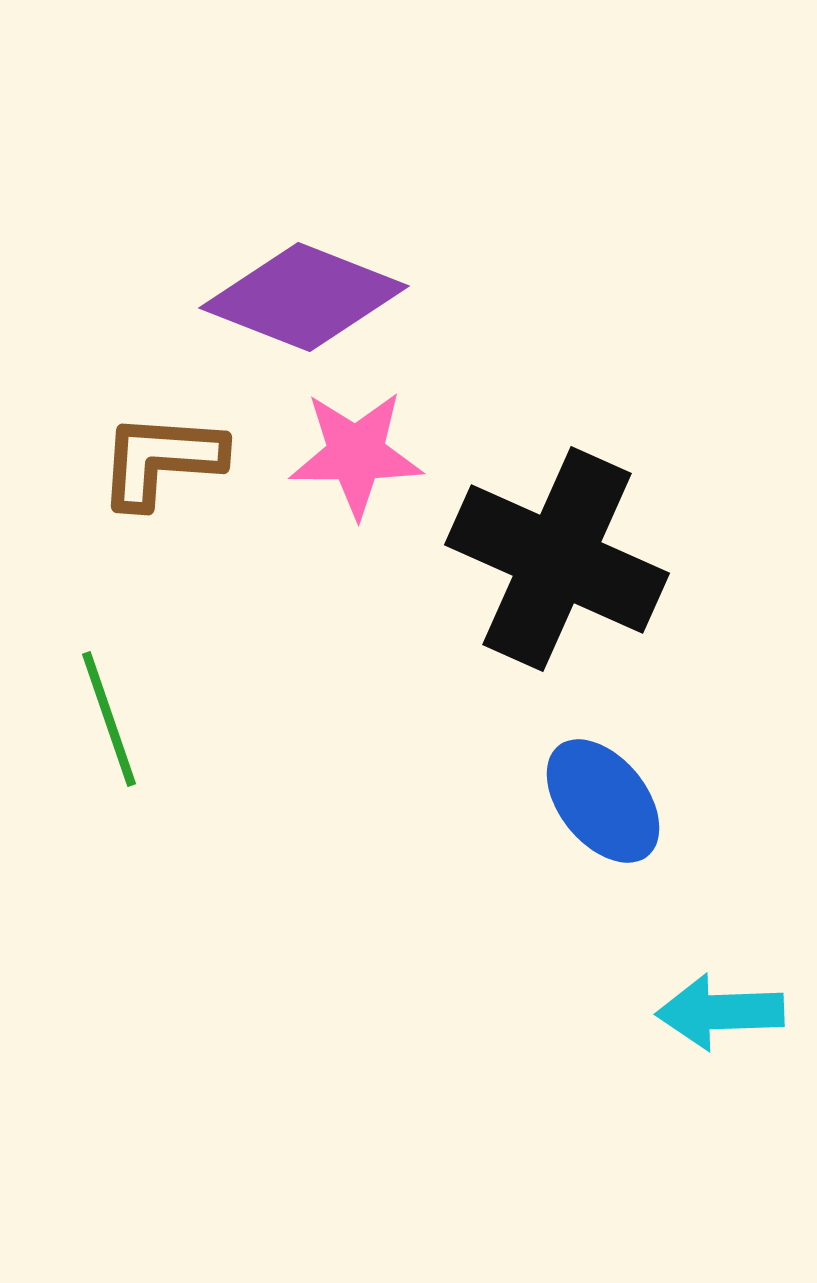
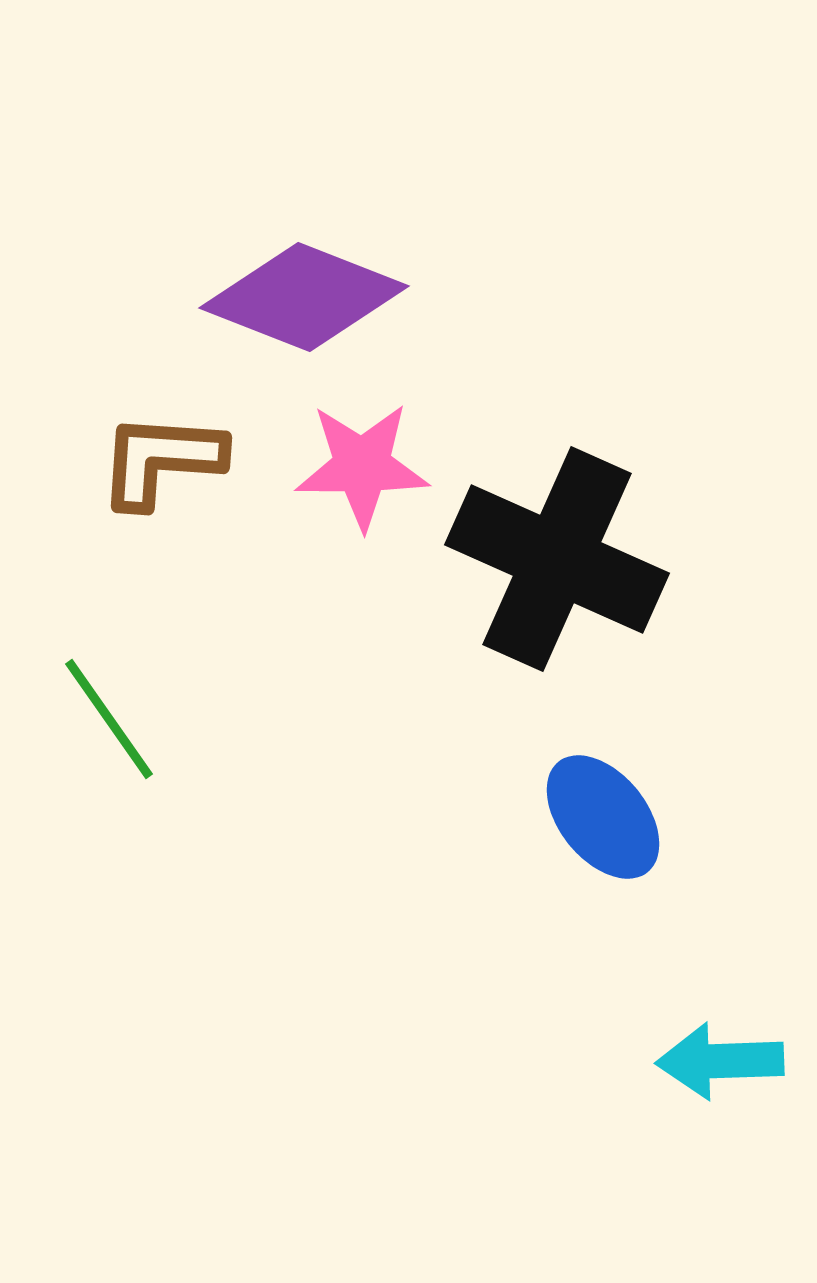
pink star: moved 6 px right, 12 px down
green line: rotated 16 degrees counterclockwise
blue ellipse: moved 16 px down
cyan arrow: moved 49 px down
